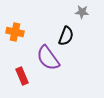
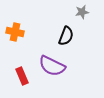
gray star: rotated 16 degrees counterclockwise
purple semicircle: moved 4 px right, 8 px down; rotated 28 degrees counterclockwise
